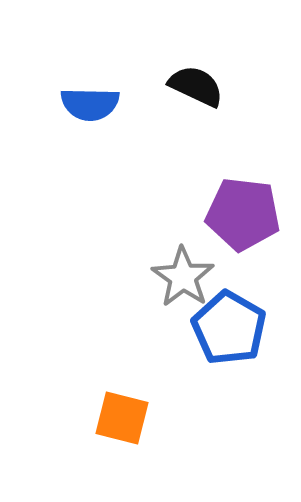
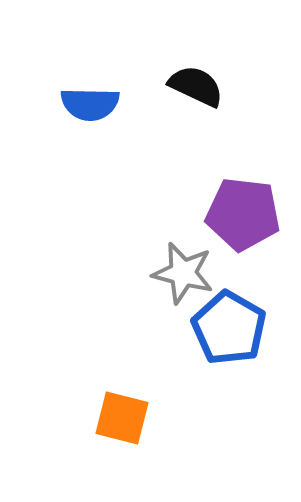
gray star: moved 4 px up; rotated 20 degrees counterclockwise
